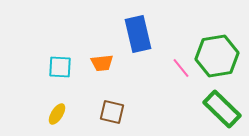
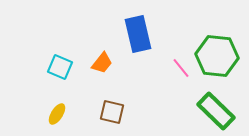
green hexagon: rotated 15 degrees clockwise
orange trapezoid: rotated 45 degrees counterclockwise
cyan square: rotated 20 degrees clockwise
green rectangle: moved 6 px left, 2 px down
